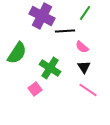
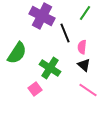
black line: moved 2 px down; rotated 72 degrees clockwise
pink semicircle: rotated 56 degrees clockwise
black triangle: moved 2 px up; rotated 16 degrees counterclockwise
